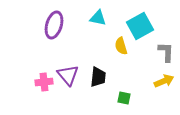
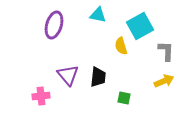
cyan triangle: moved 3 px up
gray L-shape: moved 1 px up
pink cross: moved 3 px left, 14 px down
